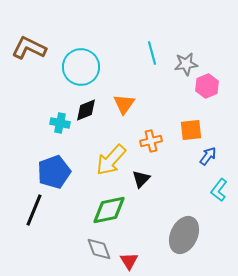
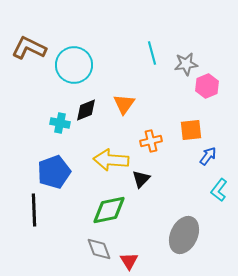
cyan circle: moved 7 px left, 2 px up
yellow arrow: rotated 52 degrees clockwise
black line: rotated 24 degrees counterclockwise
